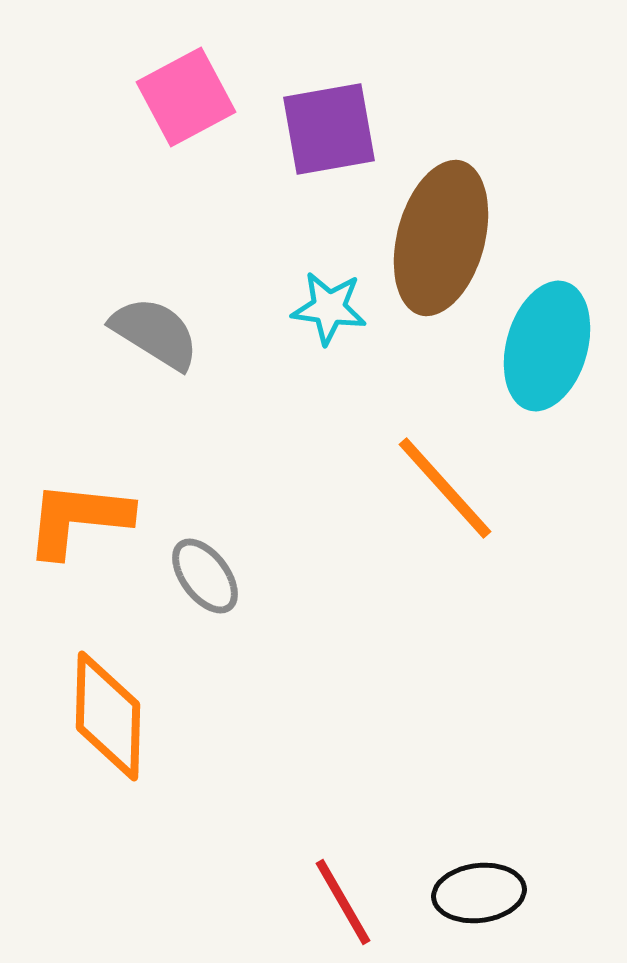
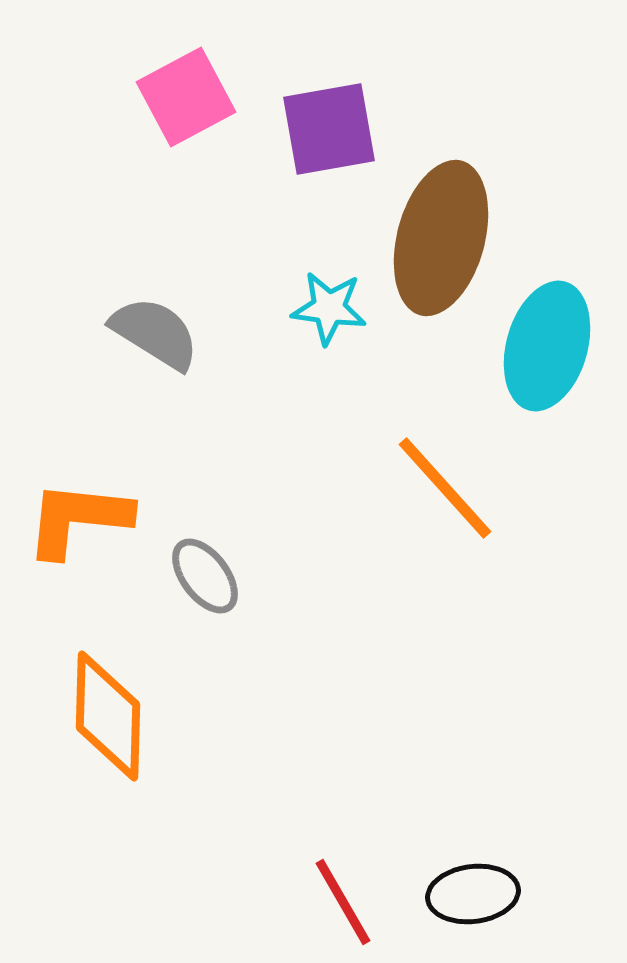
black ellipse: moved 6 px left, 1 px down
